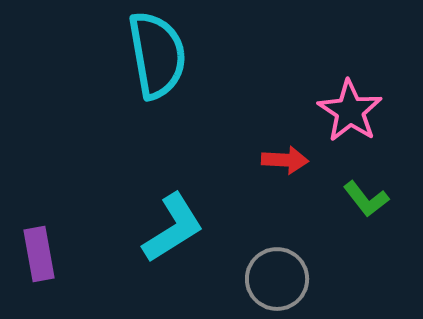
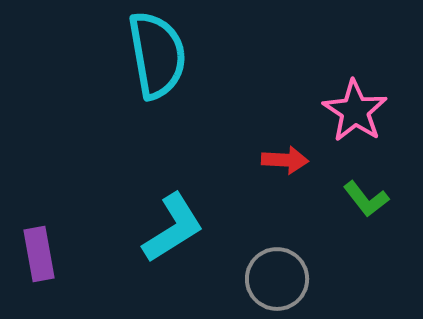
pink star: moved 5 px right
